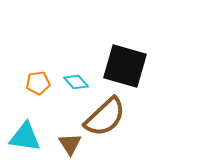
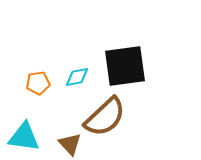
black square: rotated 24 degrees counterclockwise
cyan diamond: moved 1 px right, 5 px up; rotated 60 degrees counterclockwise
cyan triangle: moved 1 px left
brown triangle: rotated 10 degrees counterclockwise
